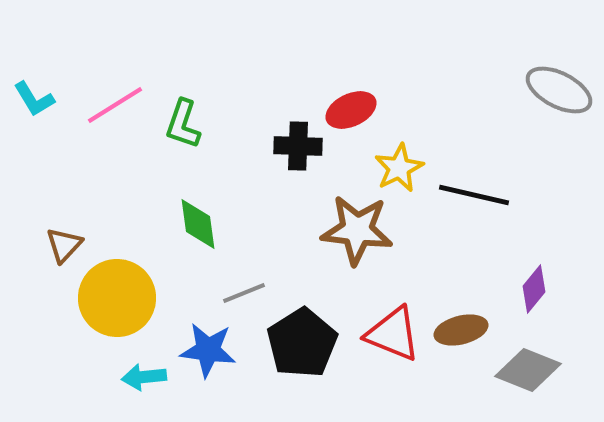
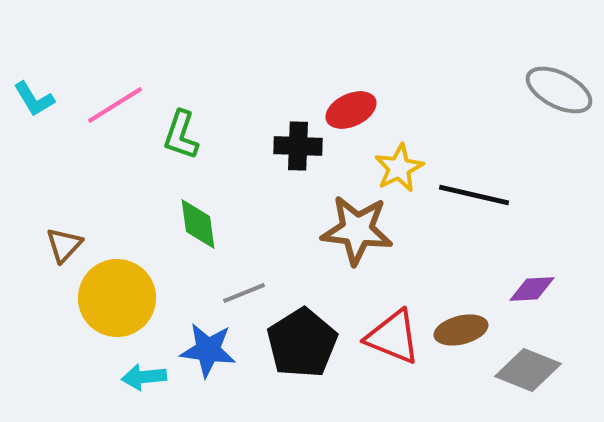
green L-shape: moved 2 px left, 11 px down
purple diamond: moved 2 px left; rotated 48 degrees clockwise
red triangle: moved 3 px down
